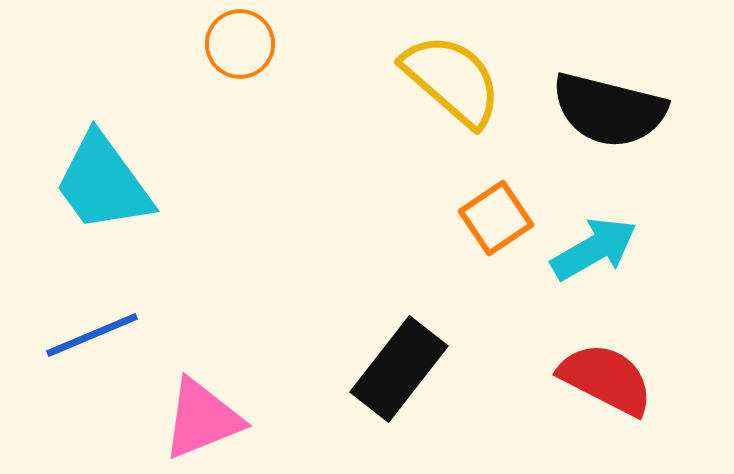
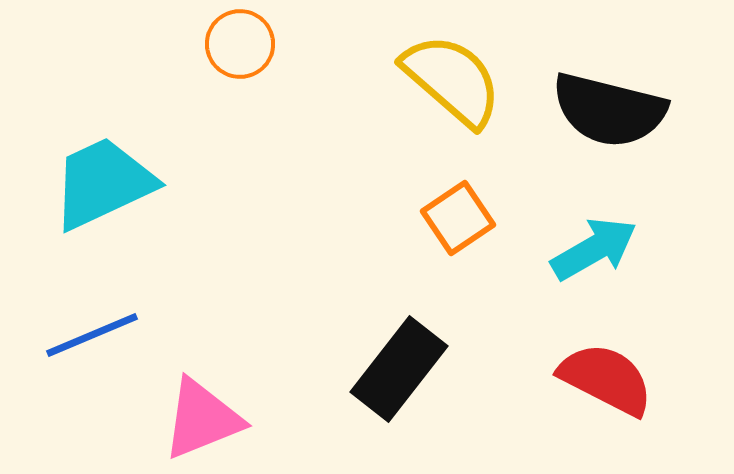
cyan trapezoid: rotated 101 degrees clockwise
orange square: moved 38 px left
